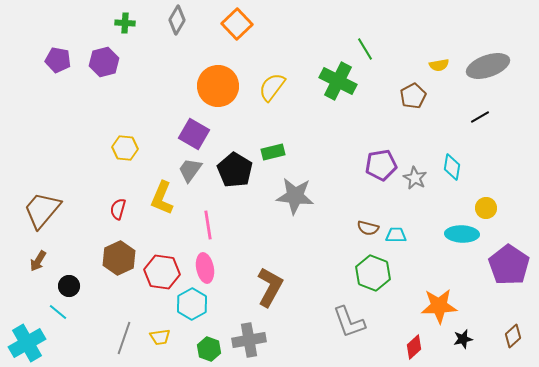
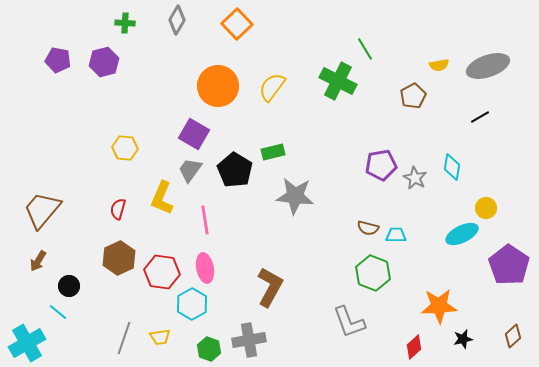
pink line at (208, 225): moved 3 px left, 5 px up
cyan ellipse at (462, 234): rotated 28 degrees counterclockwise
